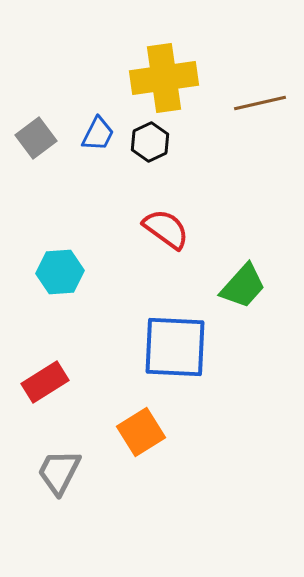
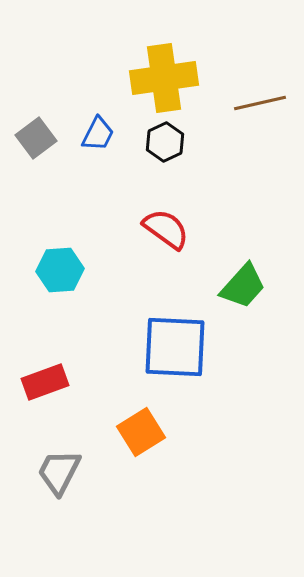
black hexagon: moved 15 px right
cyan hexagon: moved 2 px up
red rectangle: rotated 12 degrees clockwise
